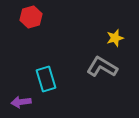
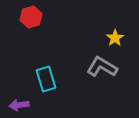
yellow star: rotated 18 degrees counterclockwise
purple arrow: moved 2 px left, 3 px down
